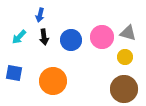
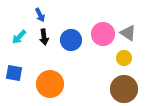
blue arrow: rotated 40 degrees counterclockwise
gray triangle: rotated 18 degrees clockwise
pink circle: moved 1 px right, 3 px up
yellow circle: moved 1 px left, 1 px down
orange circle: moved 3 px left, 3 px down
